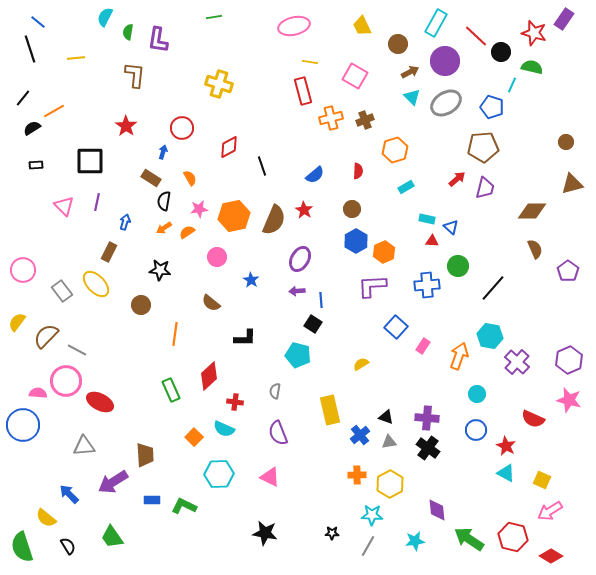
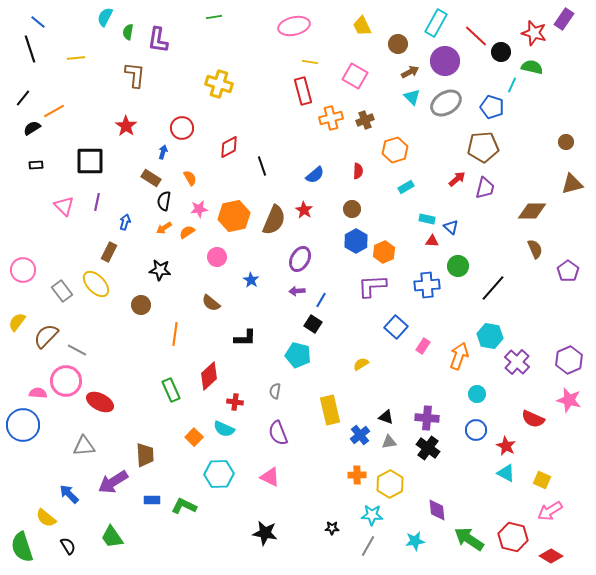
blue line at (321, 300): rotated 35 degrees clockwise
black star at (332, 533): moved 5 px up
